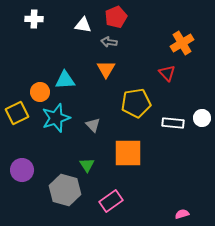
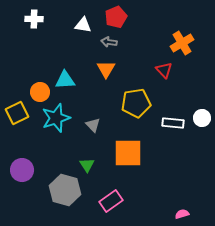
red triangle: moved 3 px left, 3 px up
